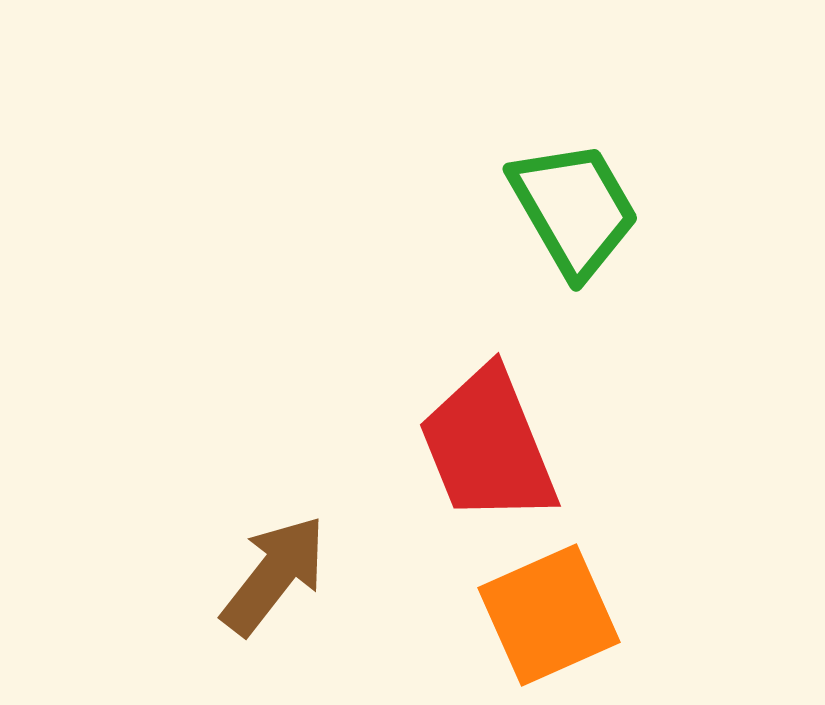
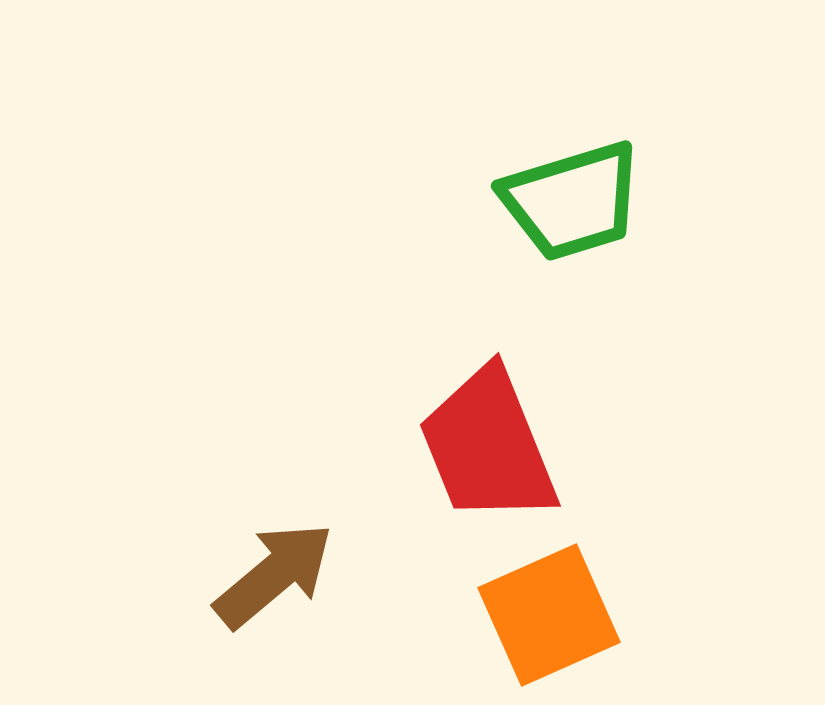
green trapezoid: moved 2 px left, 8 px up; rotated 103 degrees clockwise
brown arrow: rotated 12 degrees clockwise
